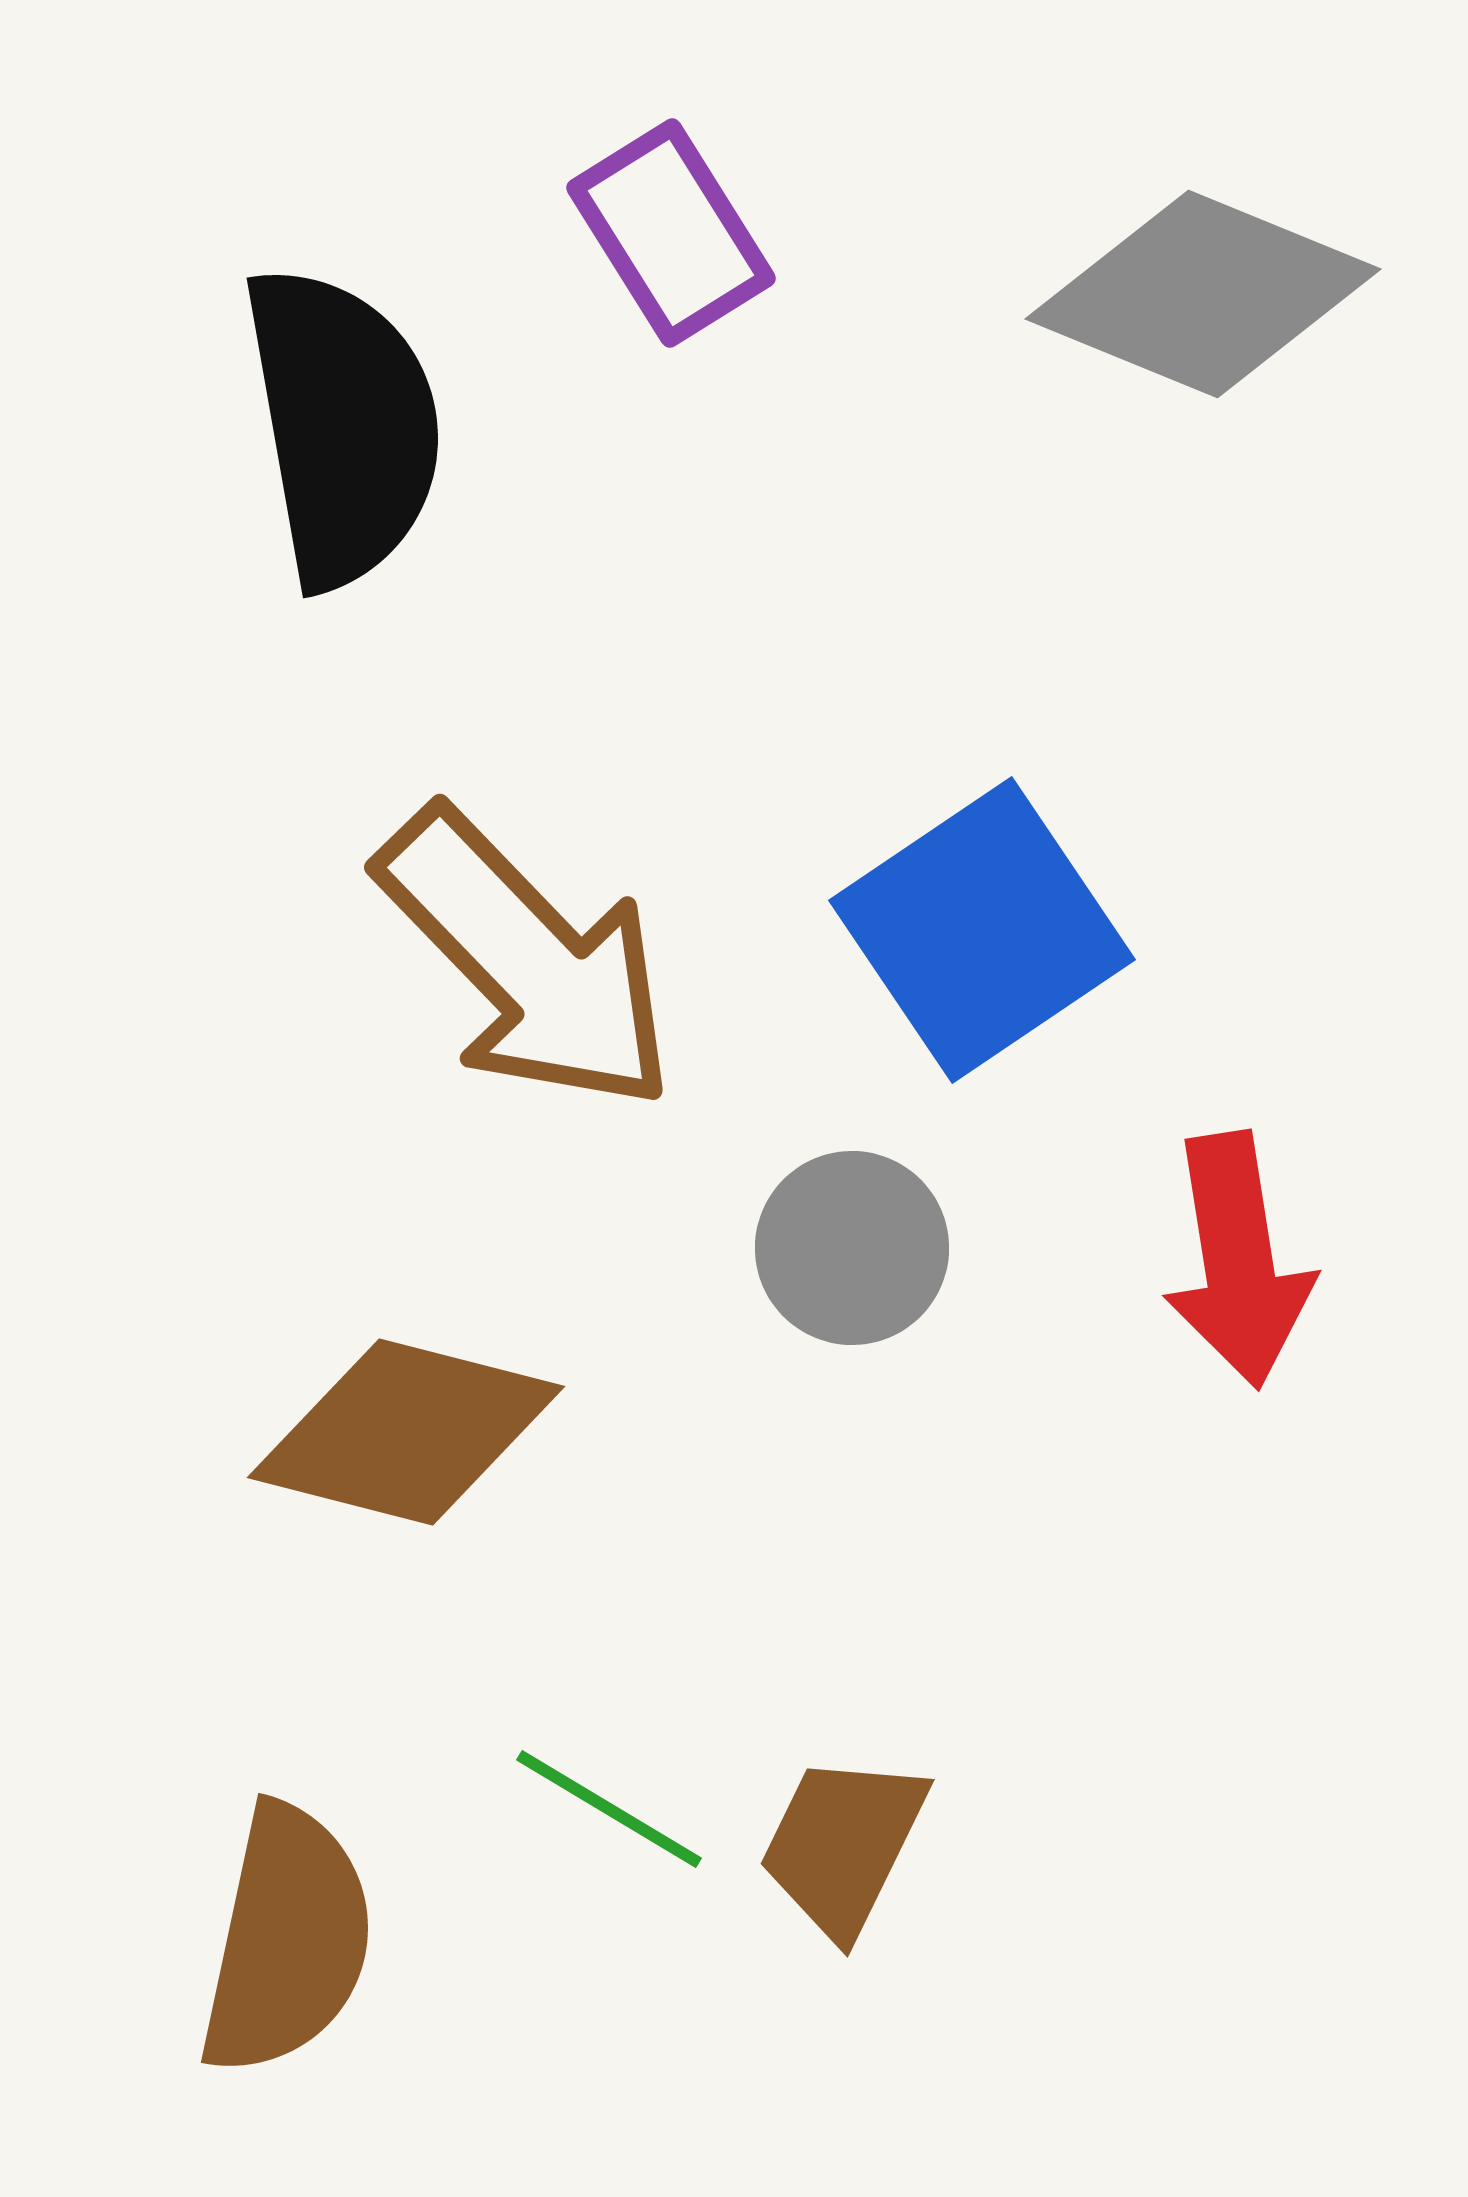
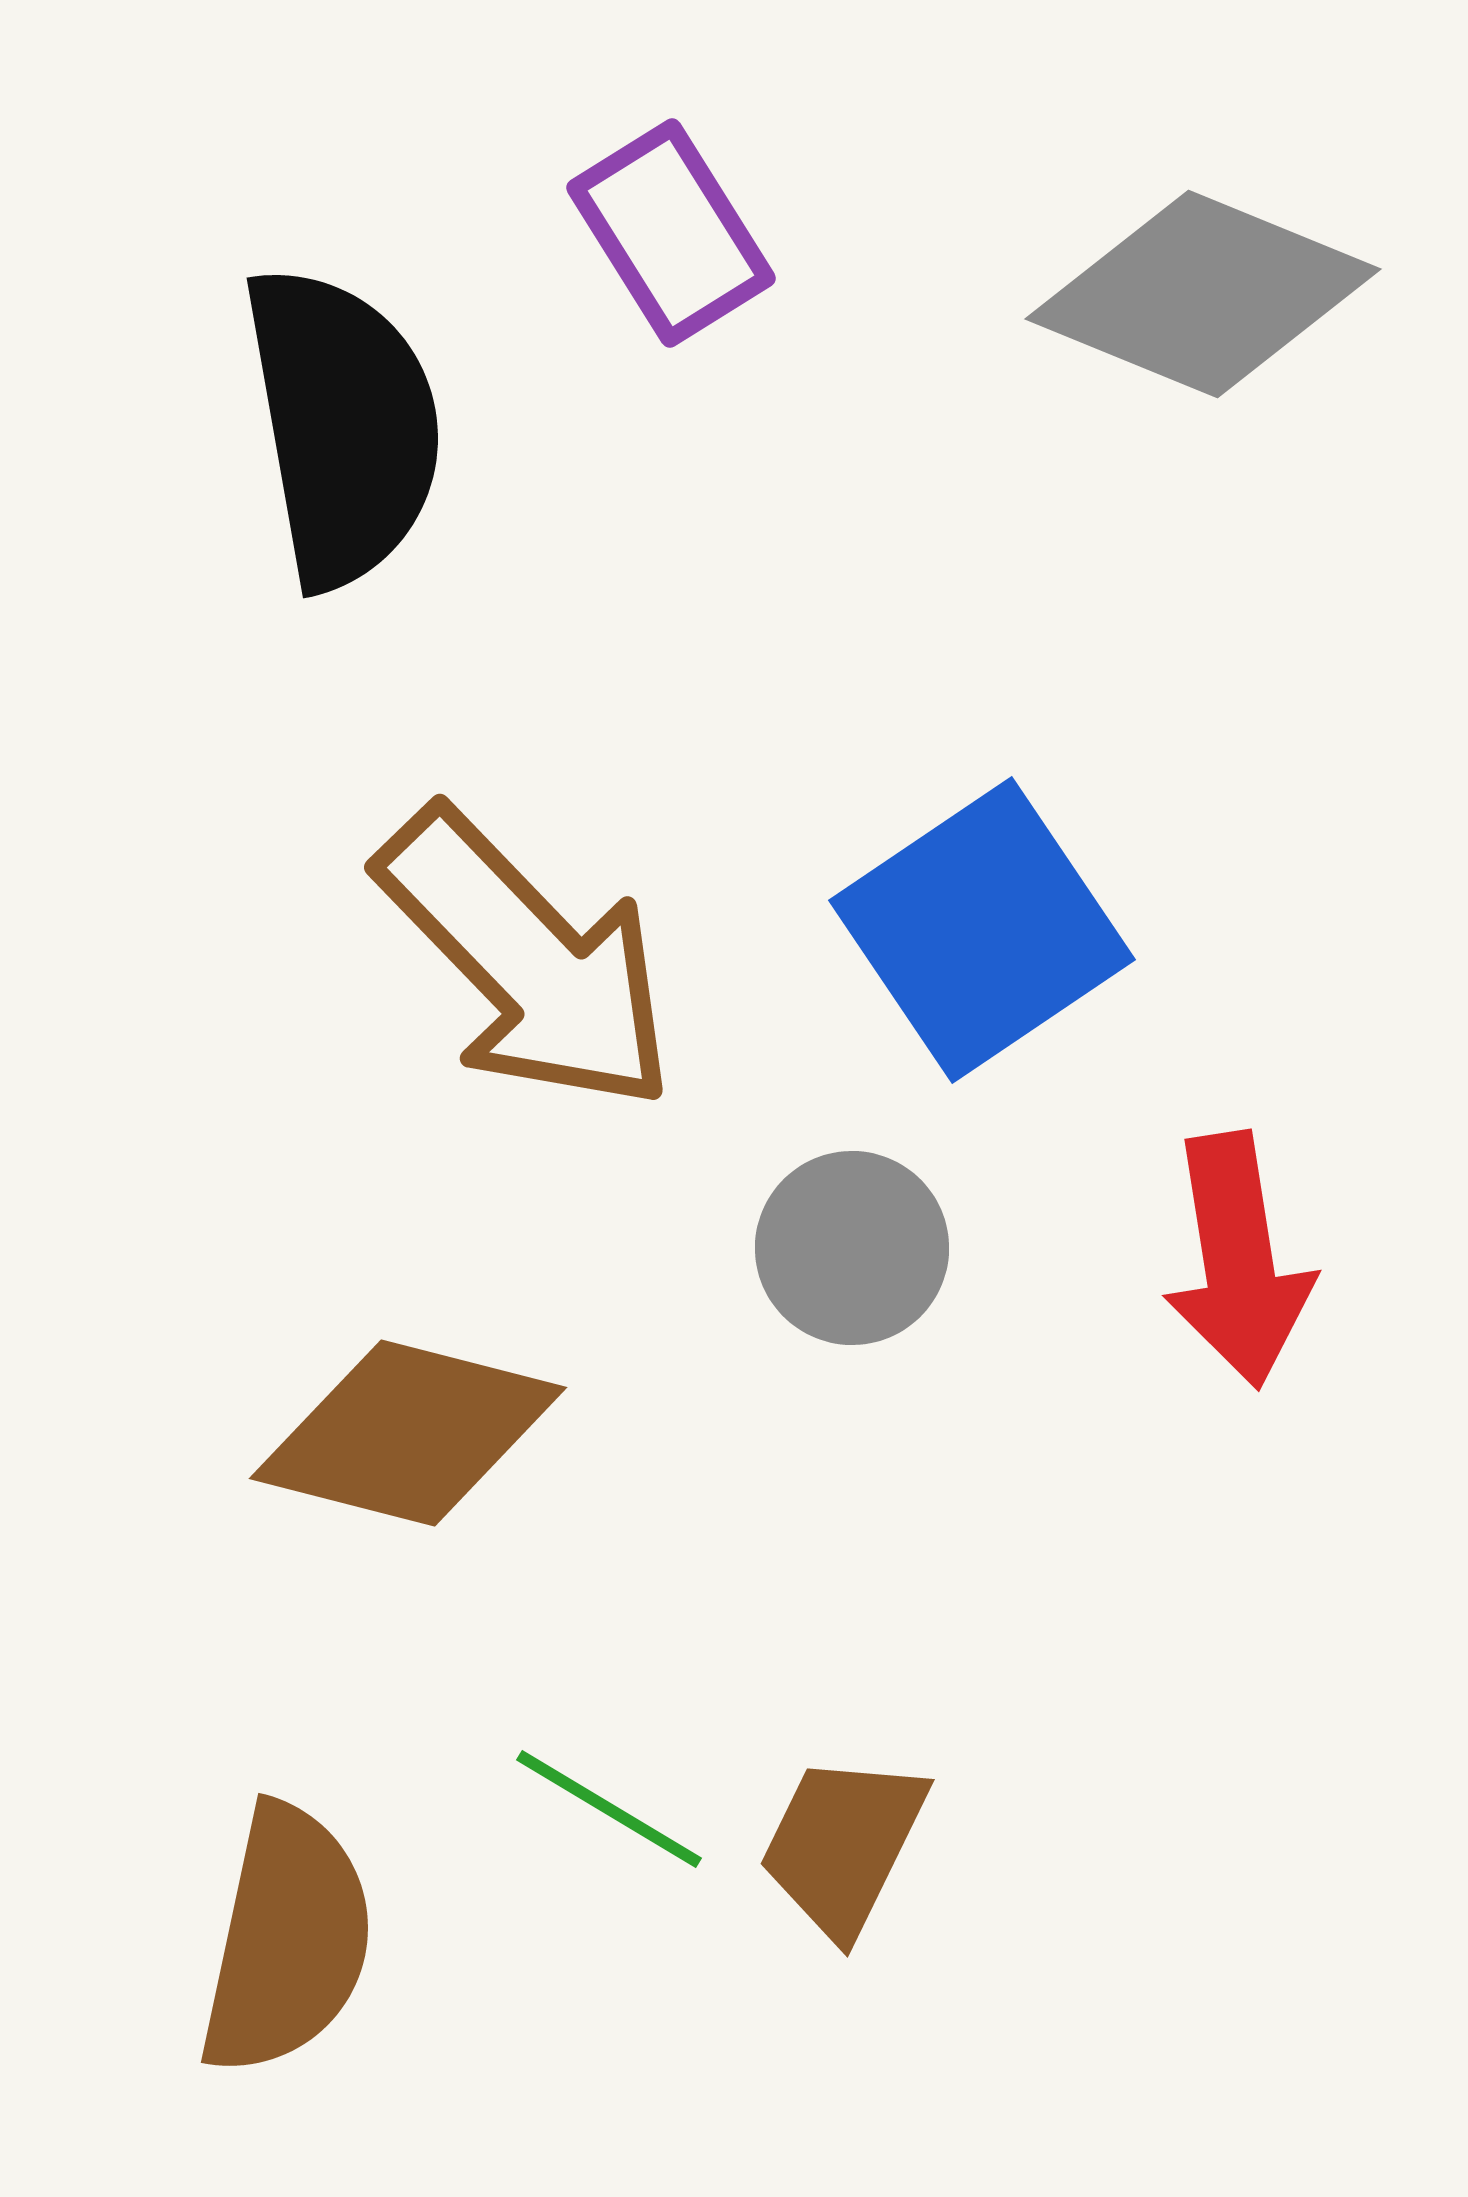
brown diamond: moved 2 px right, 1 px down
